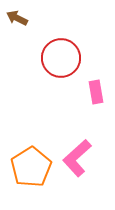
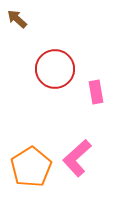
brown arrow: moved 1 px down; rotated 15 degrees clockwise
red circle: moved 6 px left, 11 px down
